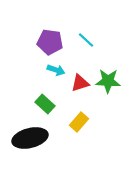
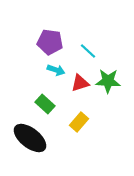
cyan line: moved 2 px right, 11 px down
black ellipse: rotated 52 degrees clockwise
